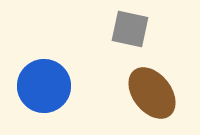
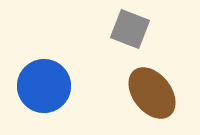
gray square: rotated 9 degrees clockwise
